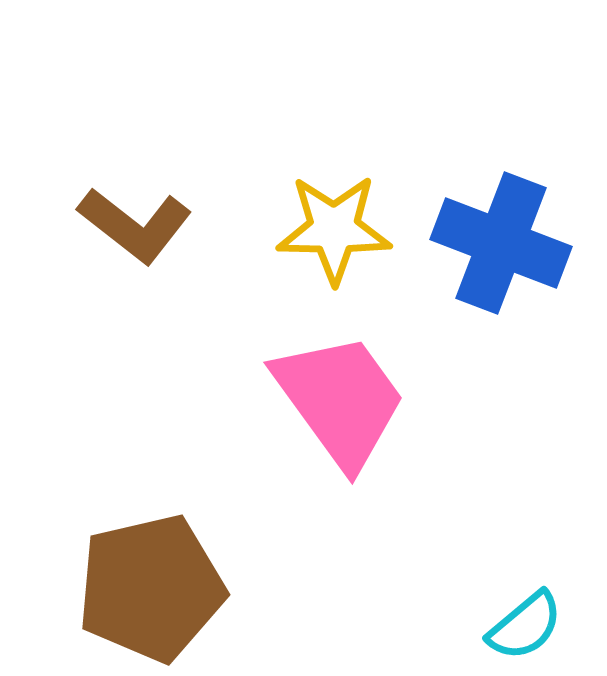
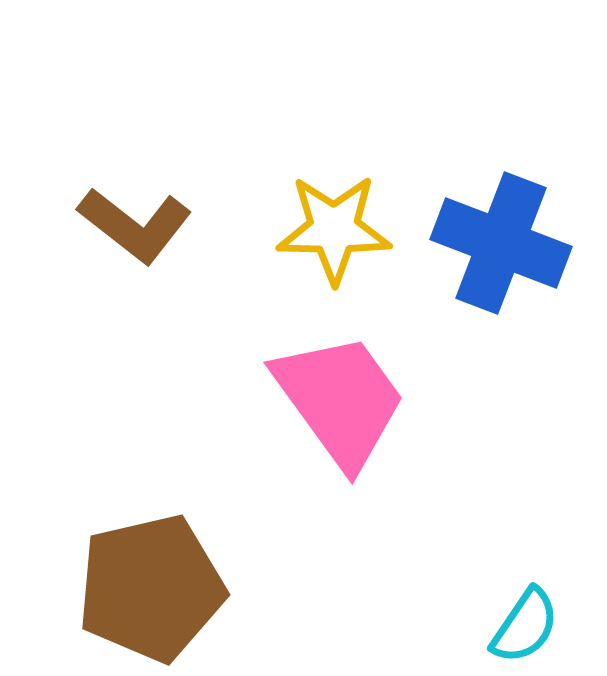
cyan semicircle: rotated 16 degrees counterclockwise
